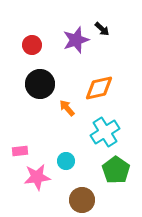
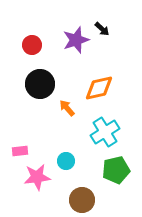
green pentagon: rotated 24 degrees clockwise
